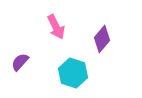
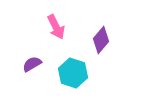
purple diamond: moved 1 px left, 1 px down
purple semicircle: moved 12 px right, 2 px down; rotated 18 degrees clockwise
